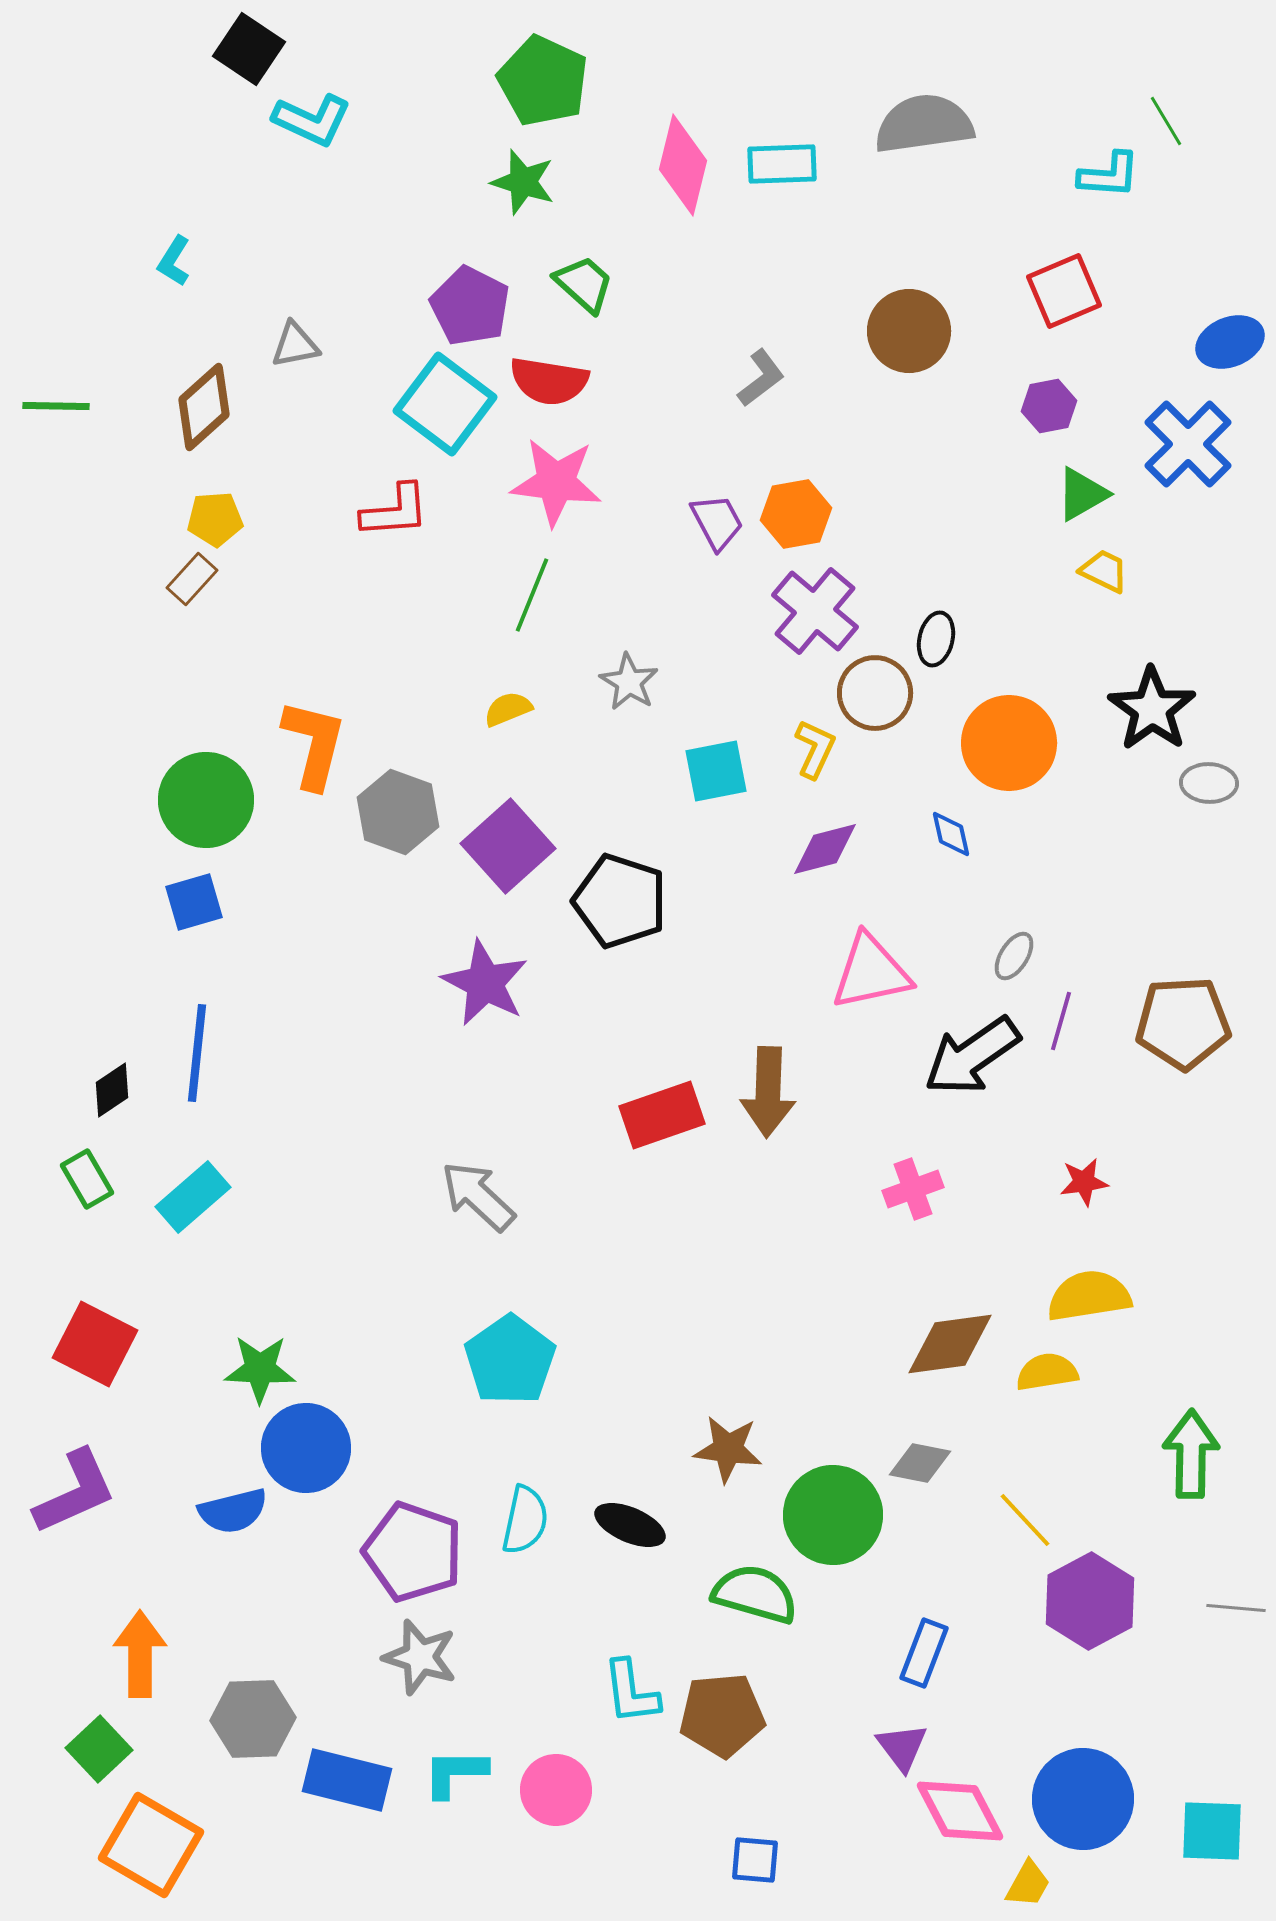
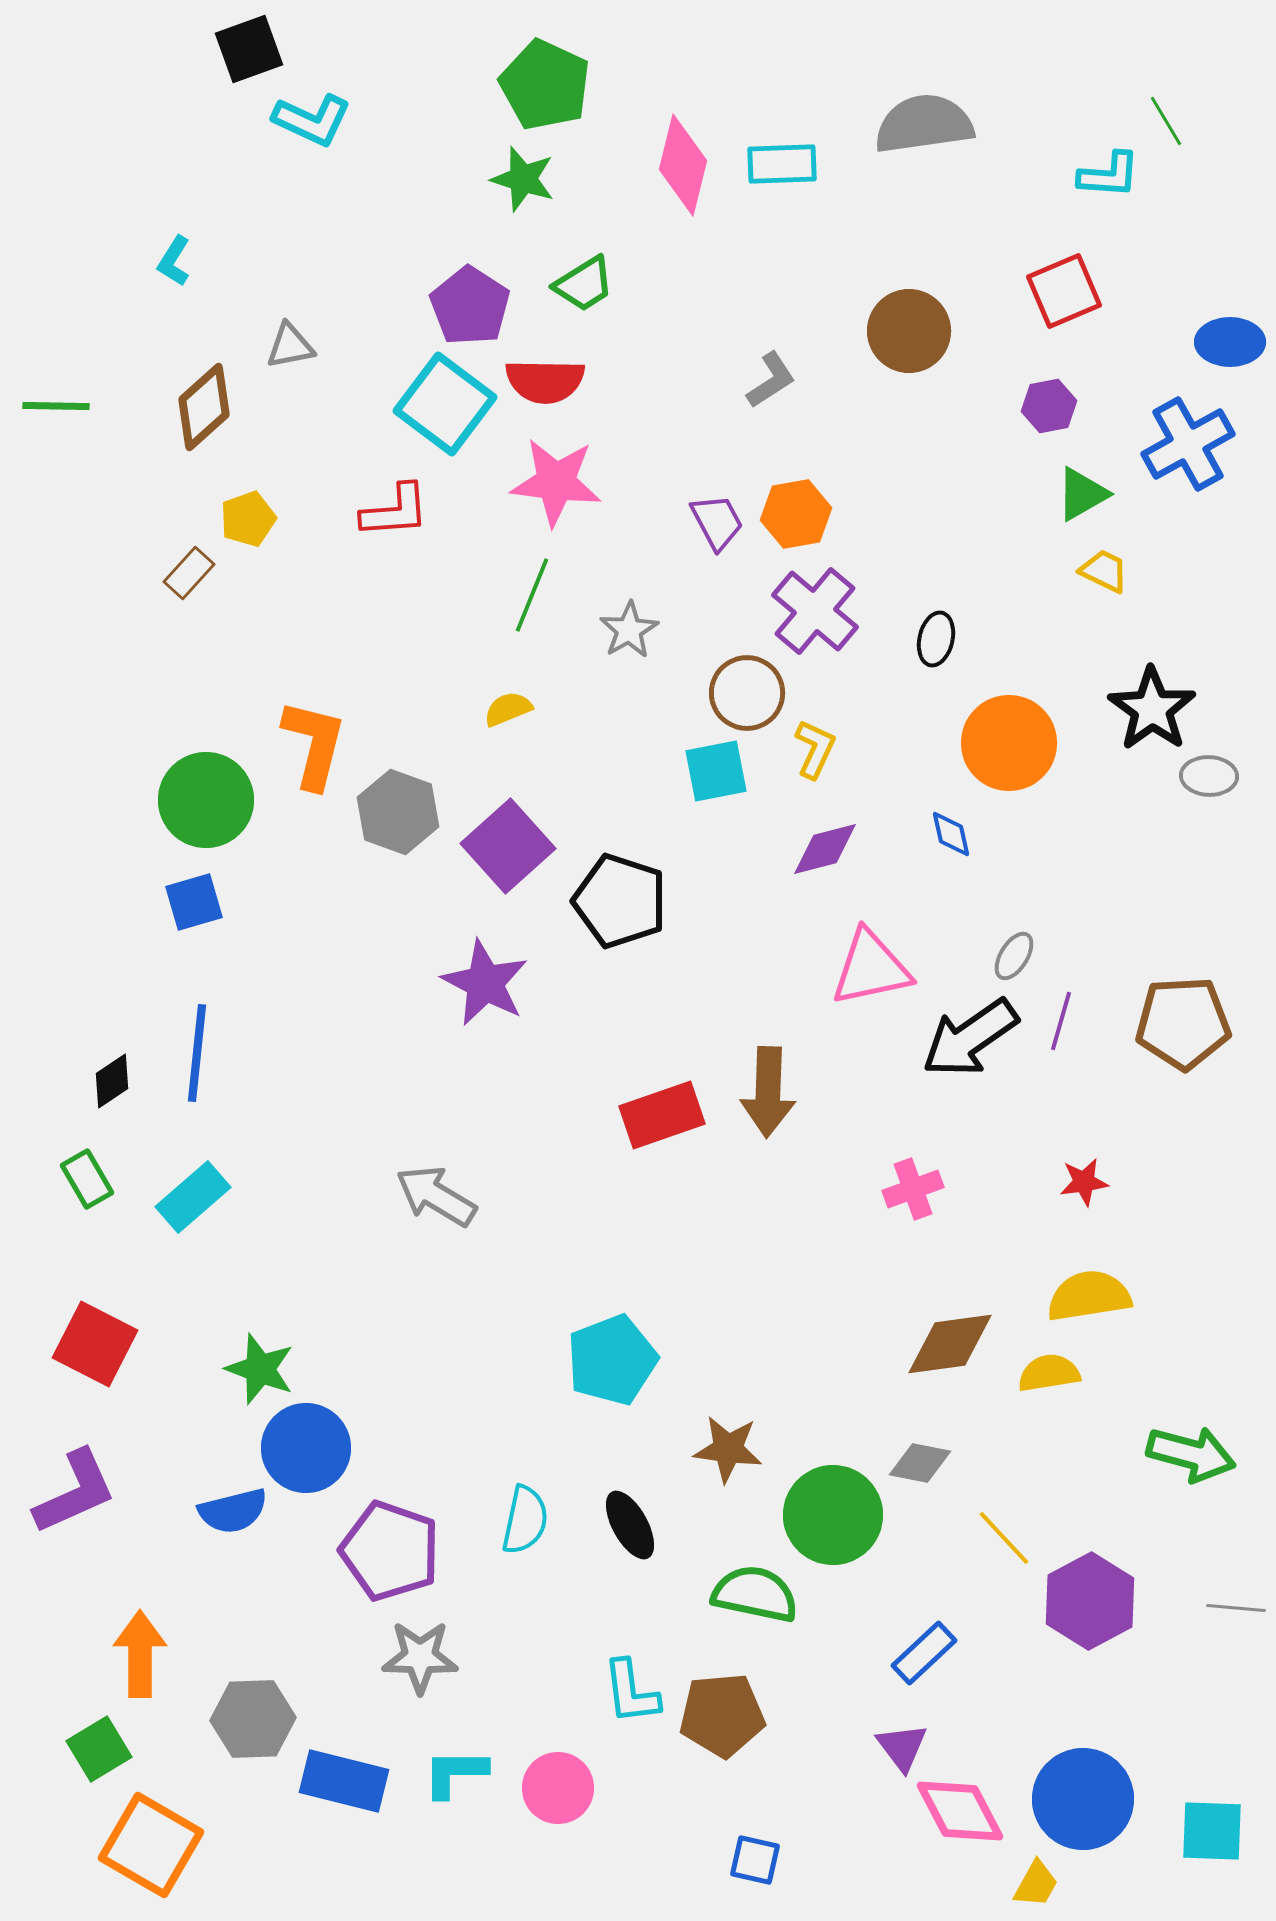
black square at (249, 49): rotated 36 degrees clockwise
green pentagon at (543, 81): moved 2 px right, 4 px down
green star at (523, 182): moved 3 px up
green trapezoid at (584, 284): rotated 106 degrees clockwise
purple pentagon at (470, 306): rotated 6 degrees clockwise
blue ellipse at (1230, 342): rotated 22 degrees clockwise
gray triangle at (295, 345): moved 5 px left, 1 px down
gray L-shape at (761, 378): moved 10 px right, 2 px down; rotated 4 degrees clockwise
red semicircle at (549, 381): moved 4 px left; rotated 8 degrees counterclockwise
blue cross at (1188, 444): rotated 16 degrees clockwise
yellow pentagon at (215, 519): moved 33 px right; rotated 16 degrees counterclockwise
brown rectangle at (192, 579): moved 3 px left, 6 px up
gray star at (629, 682): moved 52 px up; rotated 10 degrees clockwise
brown circle at (875, 693): moved 128 px left
gray ellipse at (1209, 783): moved 7 px up
pink triangle at (871, 972): moved 4 px up
black arrow at (972, 1056): moved 2 px left, 18 px up
black diamond at (112, 1090): moved 9 px up
gray arrow at (478, 1196): moved 42 px left; rotated 12 degrees counterclockwise
cyan pentagon at (510, 1360): moved 102 px right; rotated 14 degrees clockwise
green star at (260, 1369): rotated 18 degrees clockwise
yellow semicircle at (1047, 1372): moved 2 px right, 1 px down
green arrow at (1191, 1454): rotated 104 degrees clockwise
yellow line at (1025, 1520): moved 21 px left, 18 px down
black ellipse at (630, 1525): rotated 38 degrees clockwise
purple pentagon at (413, 1552): moved 23 px left, 1 px up
green semicircle at (755, 1594): rotated 4 degrees counterclockwise
blue rectangle at (924, 1653): rotated 26 degrees clockwise
gray star at (420, 1657): rotated 16 degrees counterclockwise
green square at (99, 1749): rotated 12 degrees clockwise
blue rectangle at (347, 1780): moved 3 px left, 1 px down
pink circle at (556, 1790): moved 2 px right, 2 px up
blue square at (755, 1860): rotated 8 degrees clockwise
yellow trapezoid at (1028, 1884): moved 8 px right
